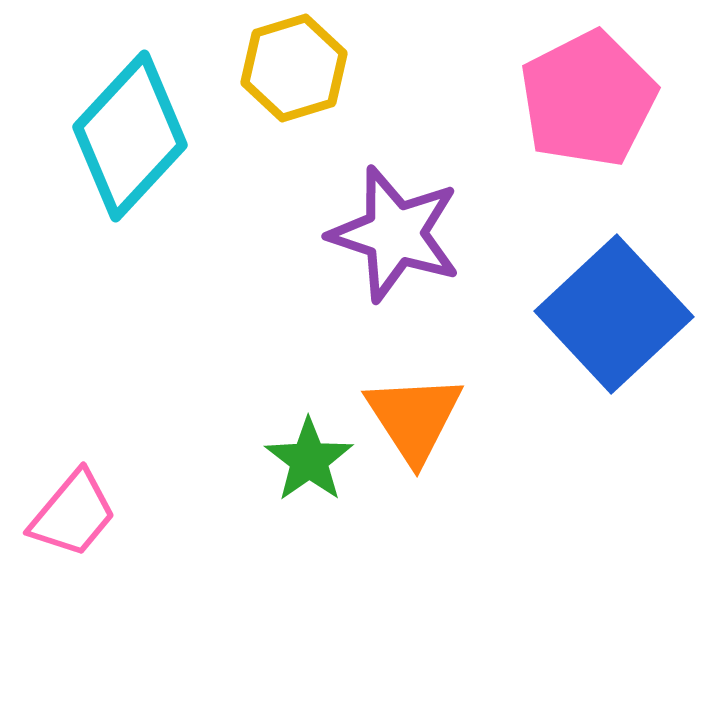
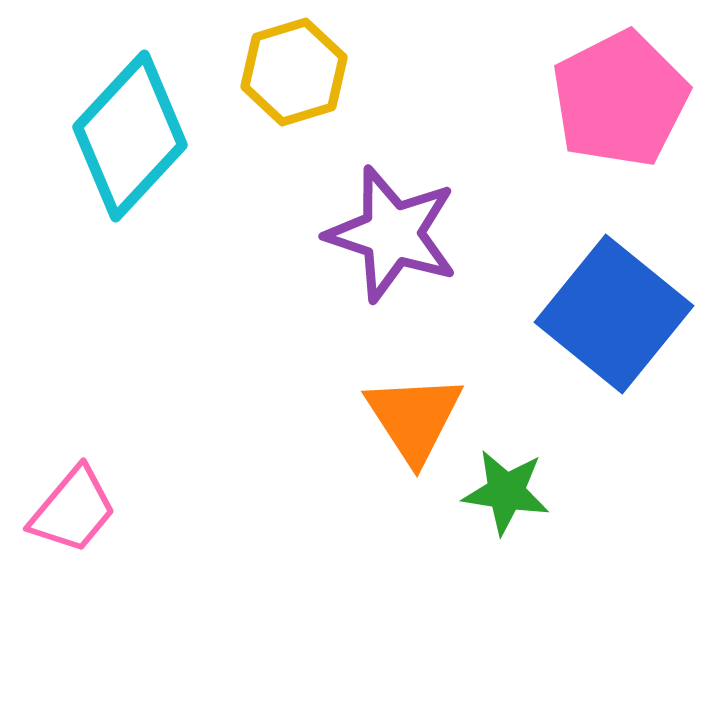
yellow hexagon: moved 4 px down
pink pentagon: moved 32 px right
purple star: moved 3 px left
blue square: rotated 8 degrees counterclockwise
green star: moved 197 px right, 32 px down; rotated 28 degrees counterclockwise
pink trapezoid: moved 4 px up
